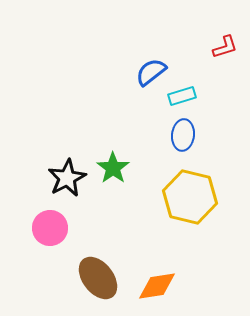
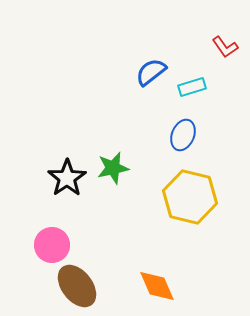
red L-shape: rotated 72 degrees clockwise
cyan rectangle: moved 10 px right, 9 px up
blue ellipse: rotated 16 degrees clockwise
green star: rotated 24 degrees clockwise
black star: rotated 6 degrees counterclockwise
pink circle: moved 2 px right, 17 px down
brown ellipse: moved 21 px left, 8 px down
orange diamond: rotated 75 degrees clockwise
